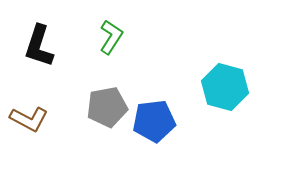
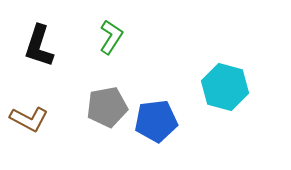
blue pentagon: moved 2 px right
